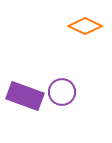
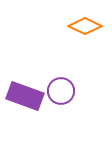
purple circle: moved 1 px left, 1 px up
